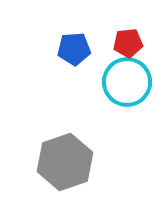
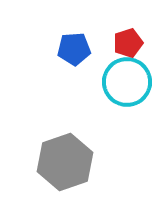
red pentagon: rotated 12 degrees counterclockwise
